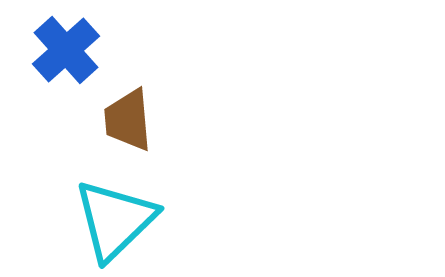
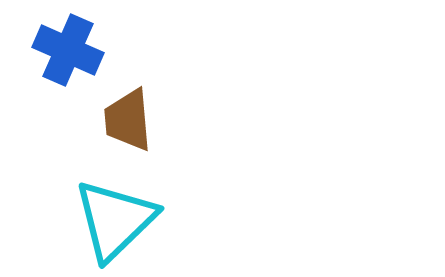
blue cross: moved 2 px right; rotated 24 degrees counterclockwise
